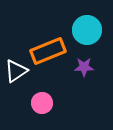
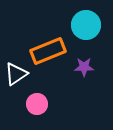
cyan circle: moved 1 px left, 5 px up
white triangle: moved 3 px down
pink circle: moved 5 px left, 1 px down
